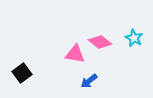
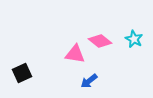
cyan star: moved 1 px down
pink diamond: moved 1 px up
black square: rotated 12 degrees clockwise
